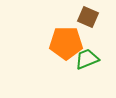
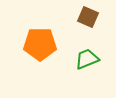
orange pentagon: moved 26 px left, 1 px down
